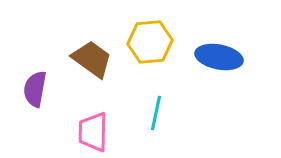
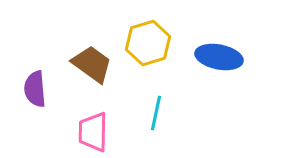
yellow hexagon: moved 2 px left, 1 px down; rotated 12 degrees counterclockwise
brown trapezoid: moved 5 px down
purple semicircle: rotated 15 degrees counterclockwise
